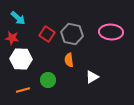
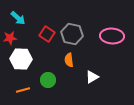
pink ellipse: moved 1 px right, 4 px down
red star: moved 2 px left; rotated 16 degrees counterclockwise
